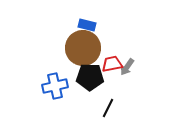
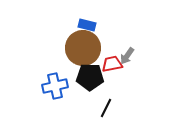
gray arrow: moved 11 px up
black line: moved 2 px left
